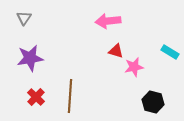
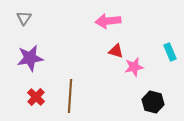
cyan rectangle: rotated 36 degrees clockwise
